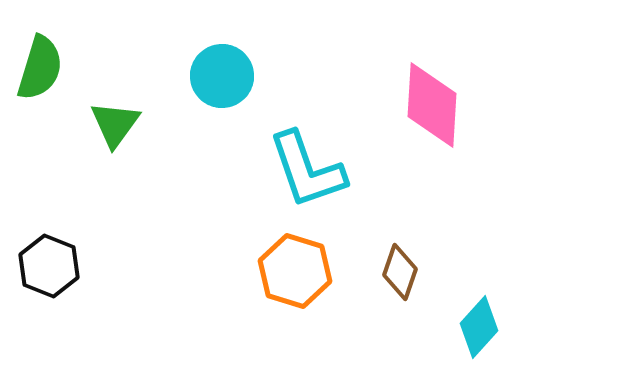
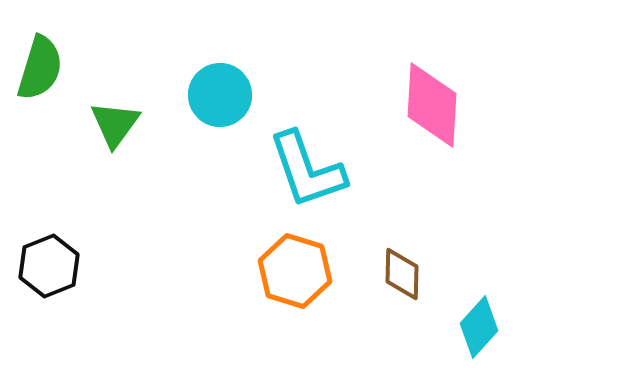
cyan circle: moved 2 px left, 19 px down
black hexagon: rotated 16 degrees clockwise
brown diamond: moved 2 px right, 2 px down; rotated 18 degrees counterclockwise
